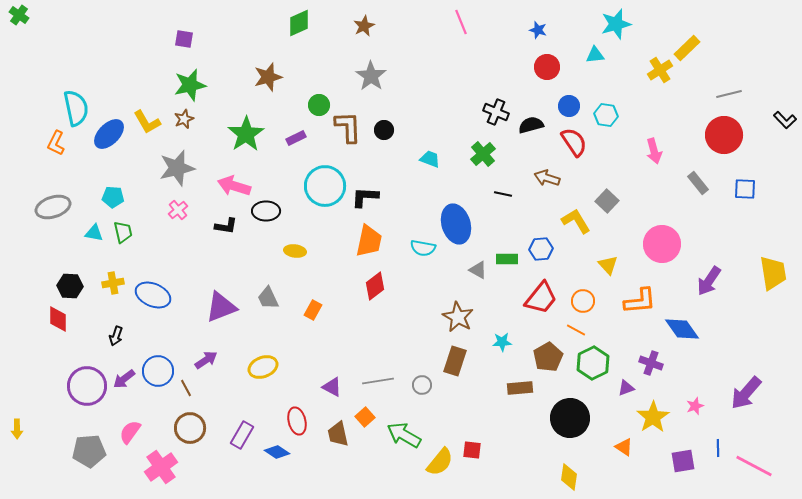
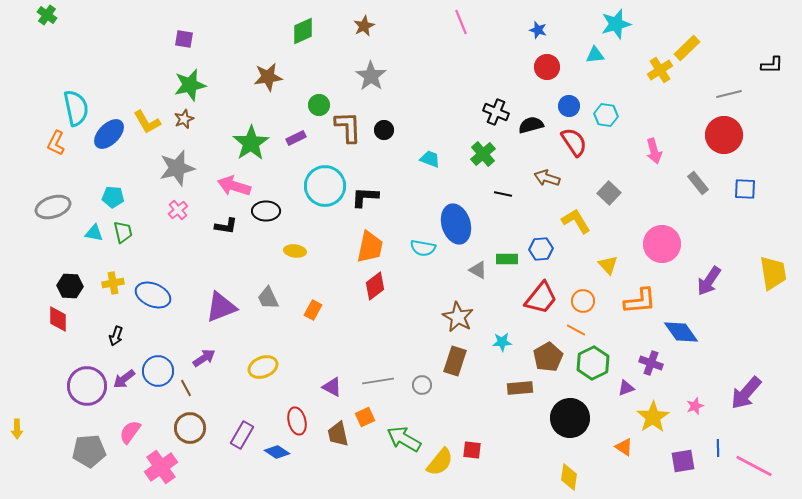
green cross at (19, 15): moved 28 px right
green diamond at (299, 23): moved 4 px right, 8 px down
brown star at (268, 77): rotated 8 degrees clockwise
black L-shape at (785, 120): moved 13 px left, 55 px up; rotated 45 degrees counterclockwise
green star at (246, 134): moved 5 px right, 9 px down
gray square at (607, 201): moved 2 px right, 8 px up
orange trapezoid at (369, 241): moved 1 px right, 6 px down
blue diamond at (682, 329): moved 1 px left, 3 px down
purple arrow at (206, 360): moved 2 px left, 2 px up
orange square at (365, 417): rotated 18 degrees clockwise
green arrow at (404, 435): moved 4 px down
